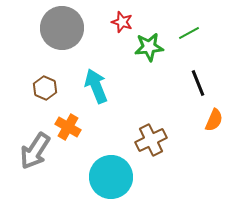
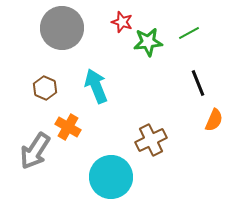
green star: moved 1 px left, 5 px up
